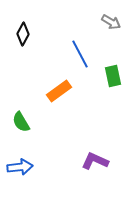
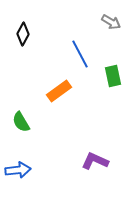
blue arrow: moved 2 px left, 3 px down
